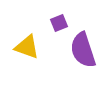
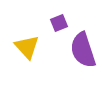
yellow triangle: rotated 28 degrees clockwise
